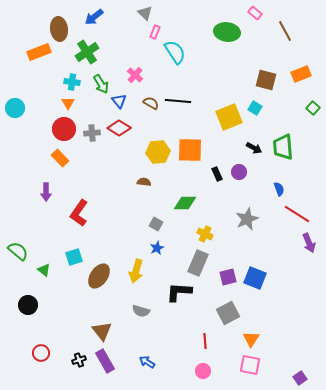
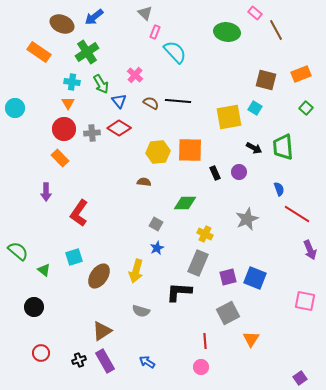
brown ellipse at (59, 29): moved 3 px right, 5 px up; rotated 60 degrees counterclockwise
brown line at (285, 31): moved 9 px left, 1 px up
orange rectangle at (39, 52): rotated 55 degrees clockwise
cyan semicircle at (175, 52): rotated 10 degrees counterclockwise
green square at (313, 108): moved 7 px left
yellow square at (229, 117): rotated 12 degrees clockwise
black rectangle at (217, 174): moved 2 px left, 1 px up
purple arrow at (309, 243): moved 1 px right, 7 px down
black circle at (28, 305): moved 6 px right, 2 px down
brown triangle at (102, 331): rotated 35 degrees clockwise
pink square at (250, 365): moved 55 px right, 64 px up
pink circle at (203, 371): moved 2 px left, 4 px up
